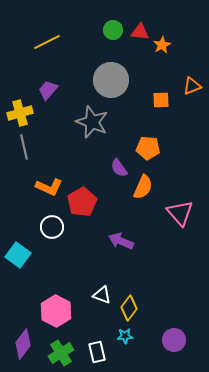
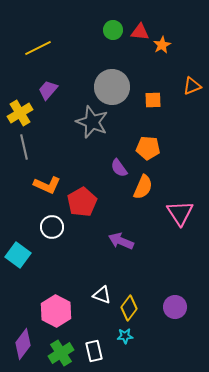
yellow line: moved 9 px left, 6 px down
gray circle: moved 1 px right, 7 px down
orange square: moved 8 px left
yellow cross: rotated 15 degrees counterclockwise
orange L-shape: moved 2 px left, 2 px up
pink triangle: rotated 8 degrees clockwise
purple circle: moved 1 px right, 33 px up
white rectangle: moved 3 px left, 1 px up
